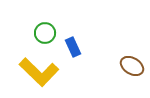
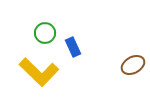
brown ellipse: moved 1 px right, 1 px up; rotated 60 degrees counterclockwise
